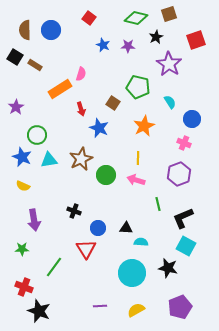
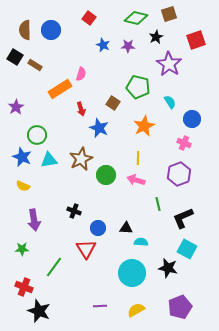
cyan square at (186, 246): moved 1 px right, 3 px down
